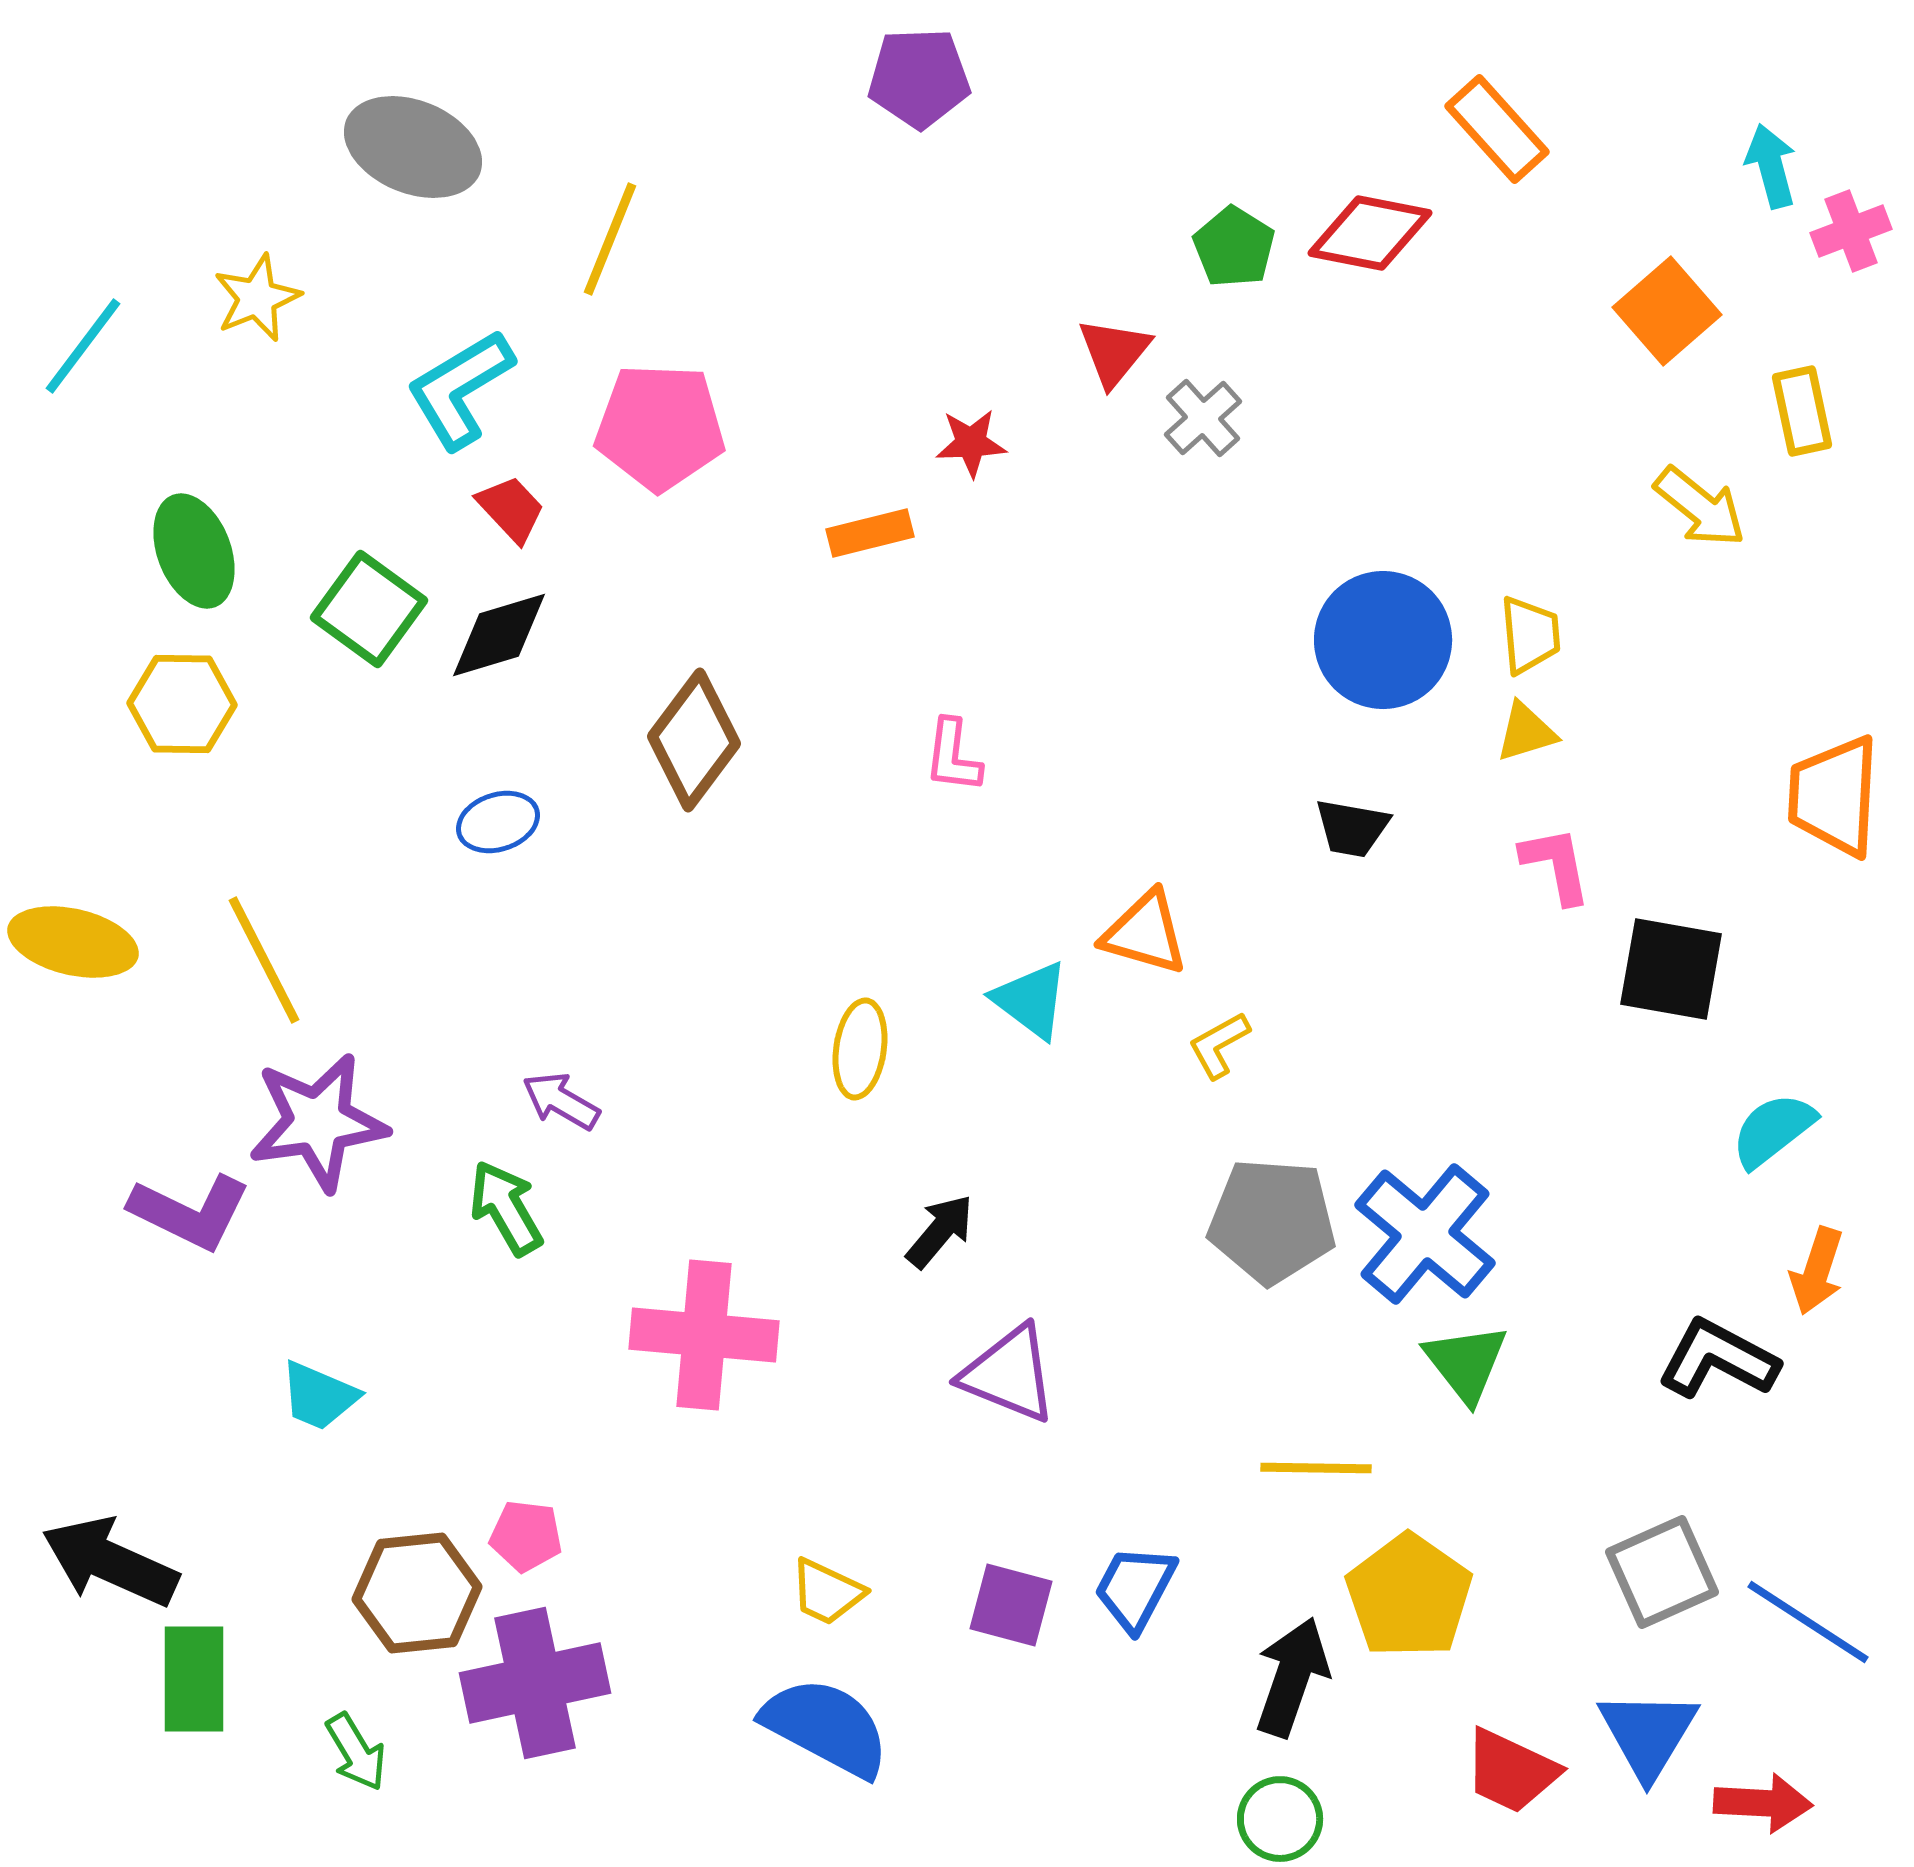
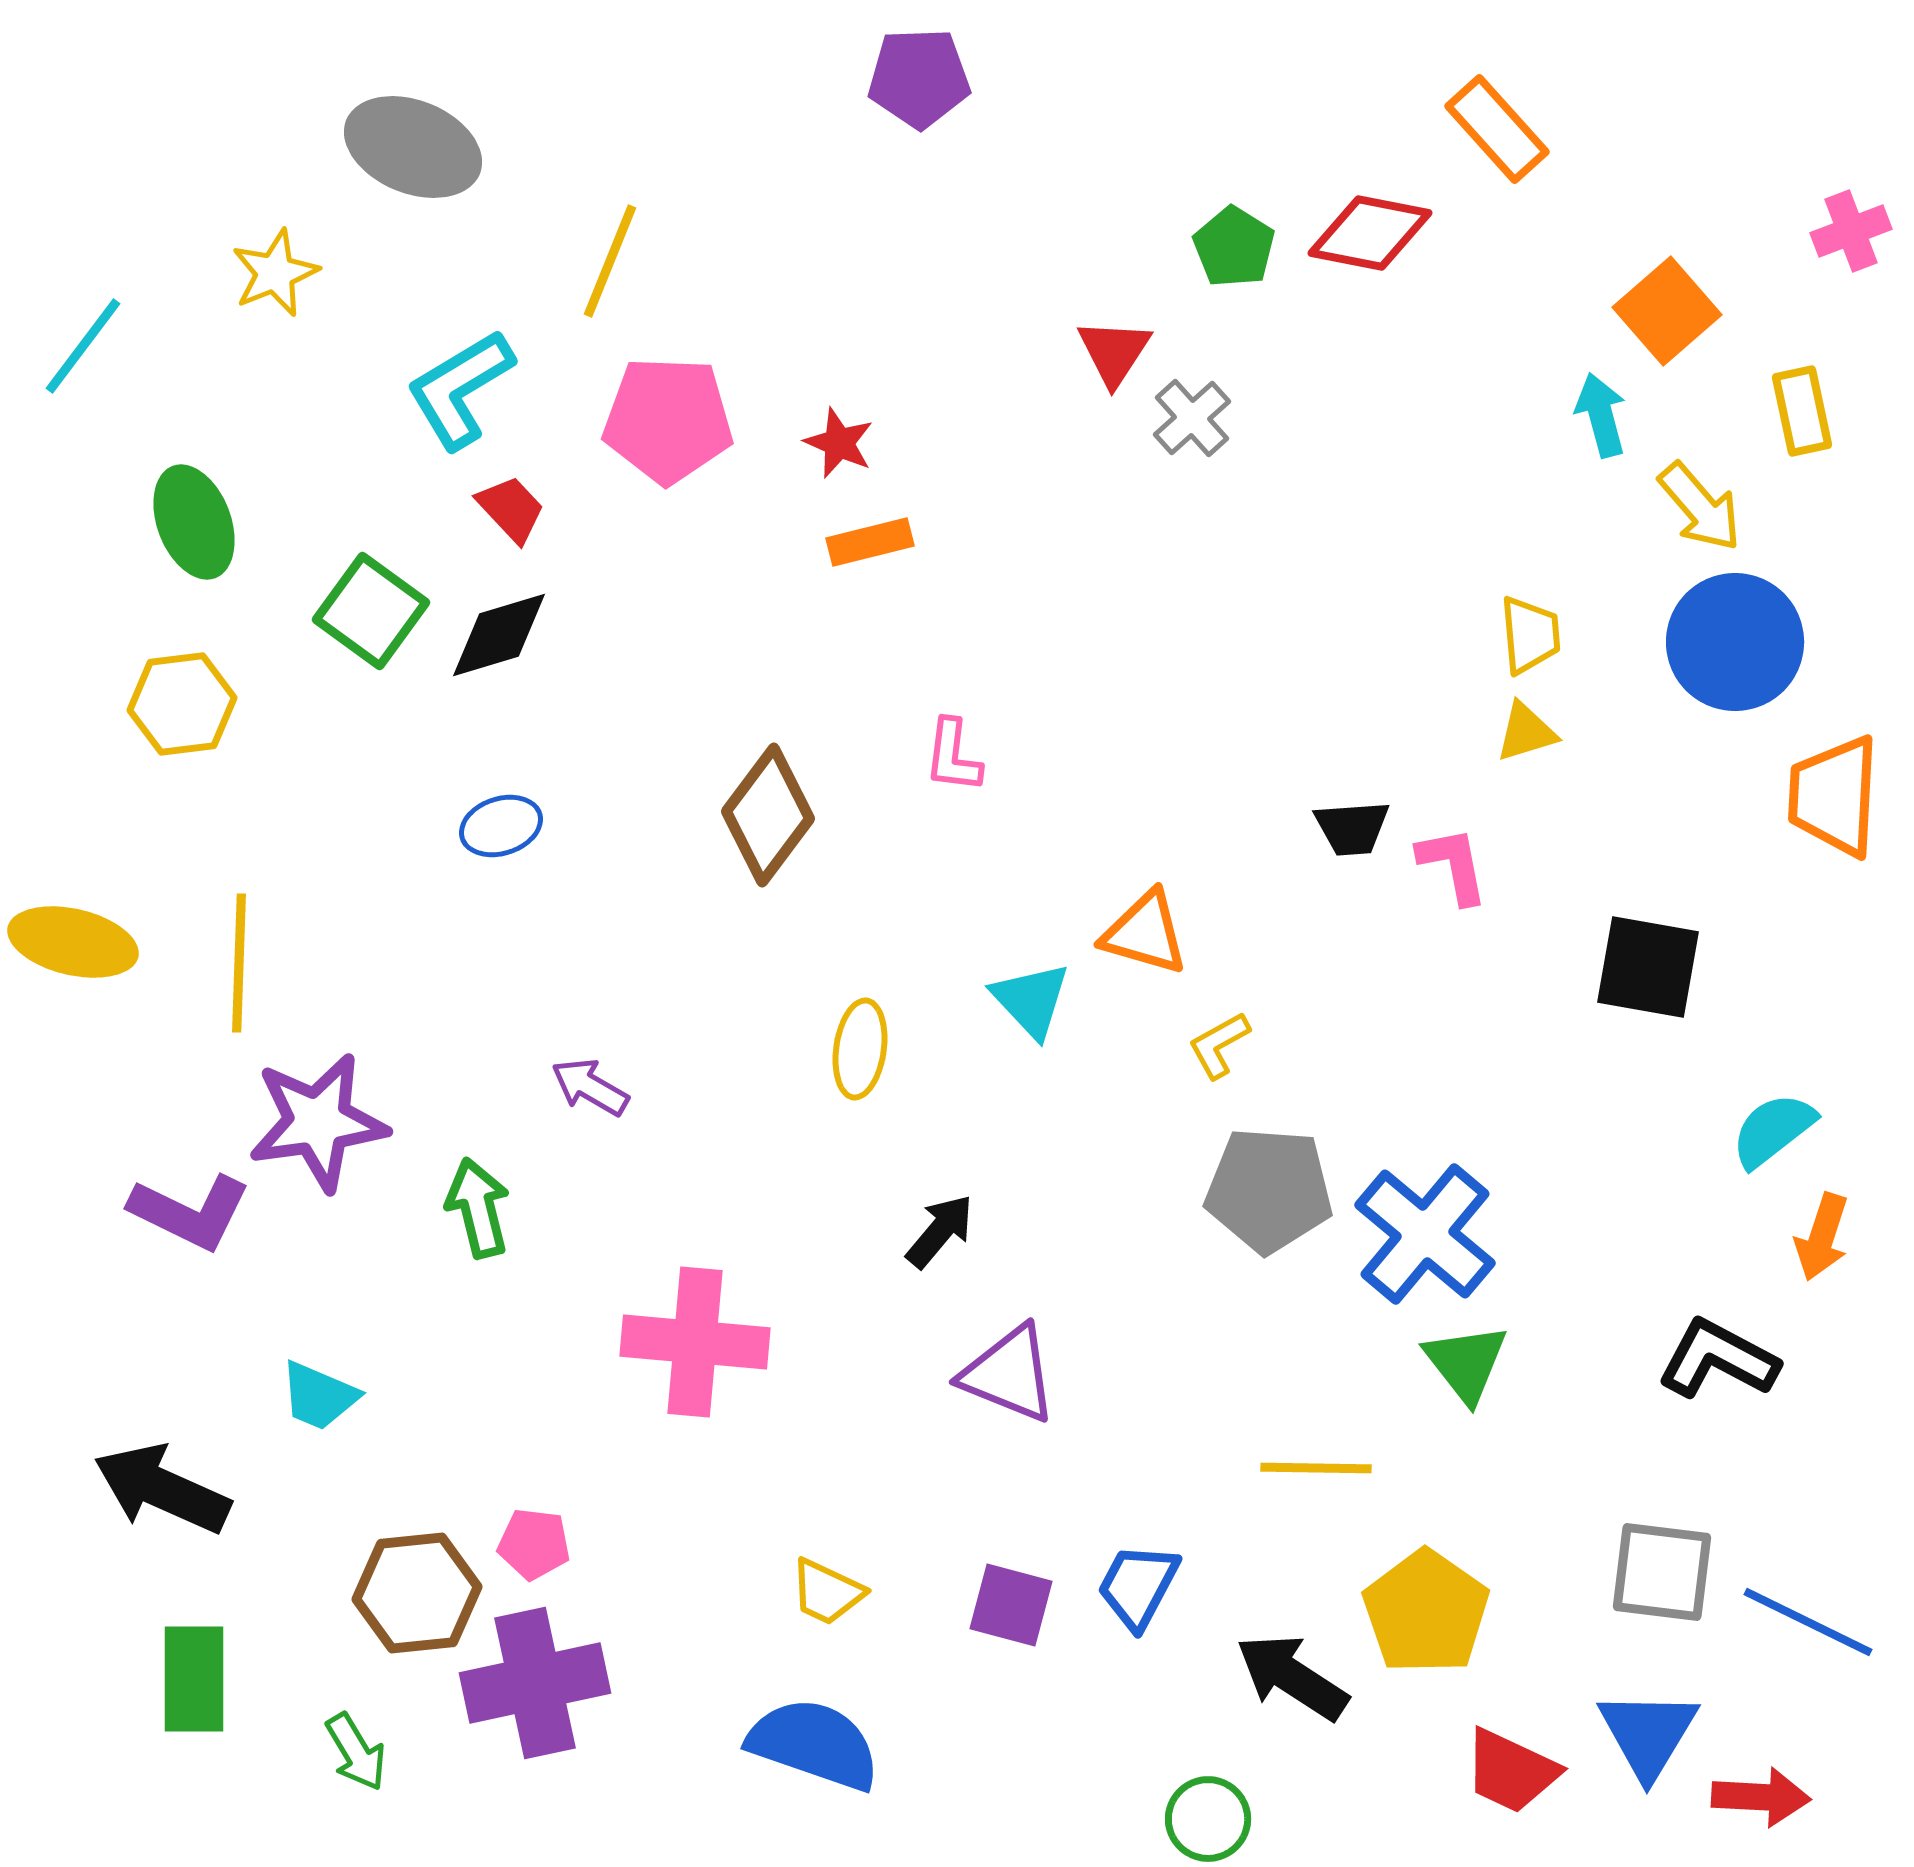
cyan arrow at (1771, 166): moved 170 px left, 249 px down
yellow line at (610, 239): moved 22 px down
yellow star at (257, 298): moved 18 px right, 25 px up
red triangle at (1114, 352): rotated 6 degrees counterclockwise
gray cross at (1203, 418): moved 11 px left
pink pentagon at (660, 427): moved 8 px right, 7 px up
red star at (971, 443): moved 132 px left; rotated 26 degrees clockwise
yellow arrow at (1700, 507): rotated 10 degrees clockwise
orange rectangle at (870, 533): moved 9 px down
green ellipse at (194, 551): moved 29 px up
green square at (369, 609): moved 2 px right, 2 px down
blue circle at (1383, 640): moved 352 px right, 2 px down
yellow hexagon at (182, 704): rotated 8 degrees counterclockwise
brown diamond at (694, 740): moved 74 px right, 75 px down
blue ellipse at (498, 822): moved 3 px right, 4 px down
black trapezoid at (1352, 828): rotated 14 degrees counterclockwise
pink L-shape at (1556, 865): moved 103 px left
yellow line at (264, 960): moved 25 px left, 3 px down; rotated 29 degrees clockwise
black square at (1671, 969): moved 23 px left, 2 px up
cyan triangle at (1031, 1000): rotated 10 degrees clockwise
purple arrow at (561, 1101): moved 29 px right, 14 px up
green arrow at (506, 1208): moved 28 px left; rotated 16 degrees clockwise
gray pentagon at (1272, 1221): moved 3 px left, 31 px up
orange arrow at (1817, 1271): moved 5 px right, 34 px up
pink cross at (704, 1335): moved 9 px left, 7 px down
pink pentagon at (526, 1536): moved 8 px right, 8 px down
black arrow at (110, 1562): moved 52 px right, 73 px up
gray square at (1662, 1572): rotated 31 degrees clockwise
blue trapezoid at (1135, 1588): moved 3 px right, 2 px up
yellow pentagon at (1409, 1596): moved 17 px right, 16 px down
blue line at (1808, 1622): rotated 7 degrees counterclockwise
black arrow at (1292, 1677): rotated 76 degrees counterclockwise
blue semicircle at (826, 1727): moved 12 px left, 17 px down; rotated 9 degrees counterclockwise
red arrow at (1763, 1803): moved 2 px left, 6 px up
green circle at (1280, 1819): moved 72 px left
